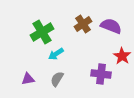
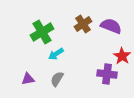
purple cross: moved 6 px right
